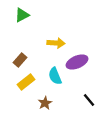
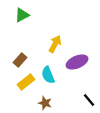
yellow arrow: moved 1 px left, 1 px down; rotated 66 degrees counterclockwise
cyan semicircle: moved 7 px left, 1 px up
brown star: rotated 24 degrees counterclockwise
